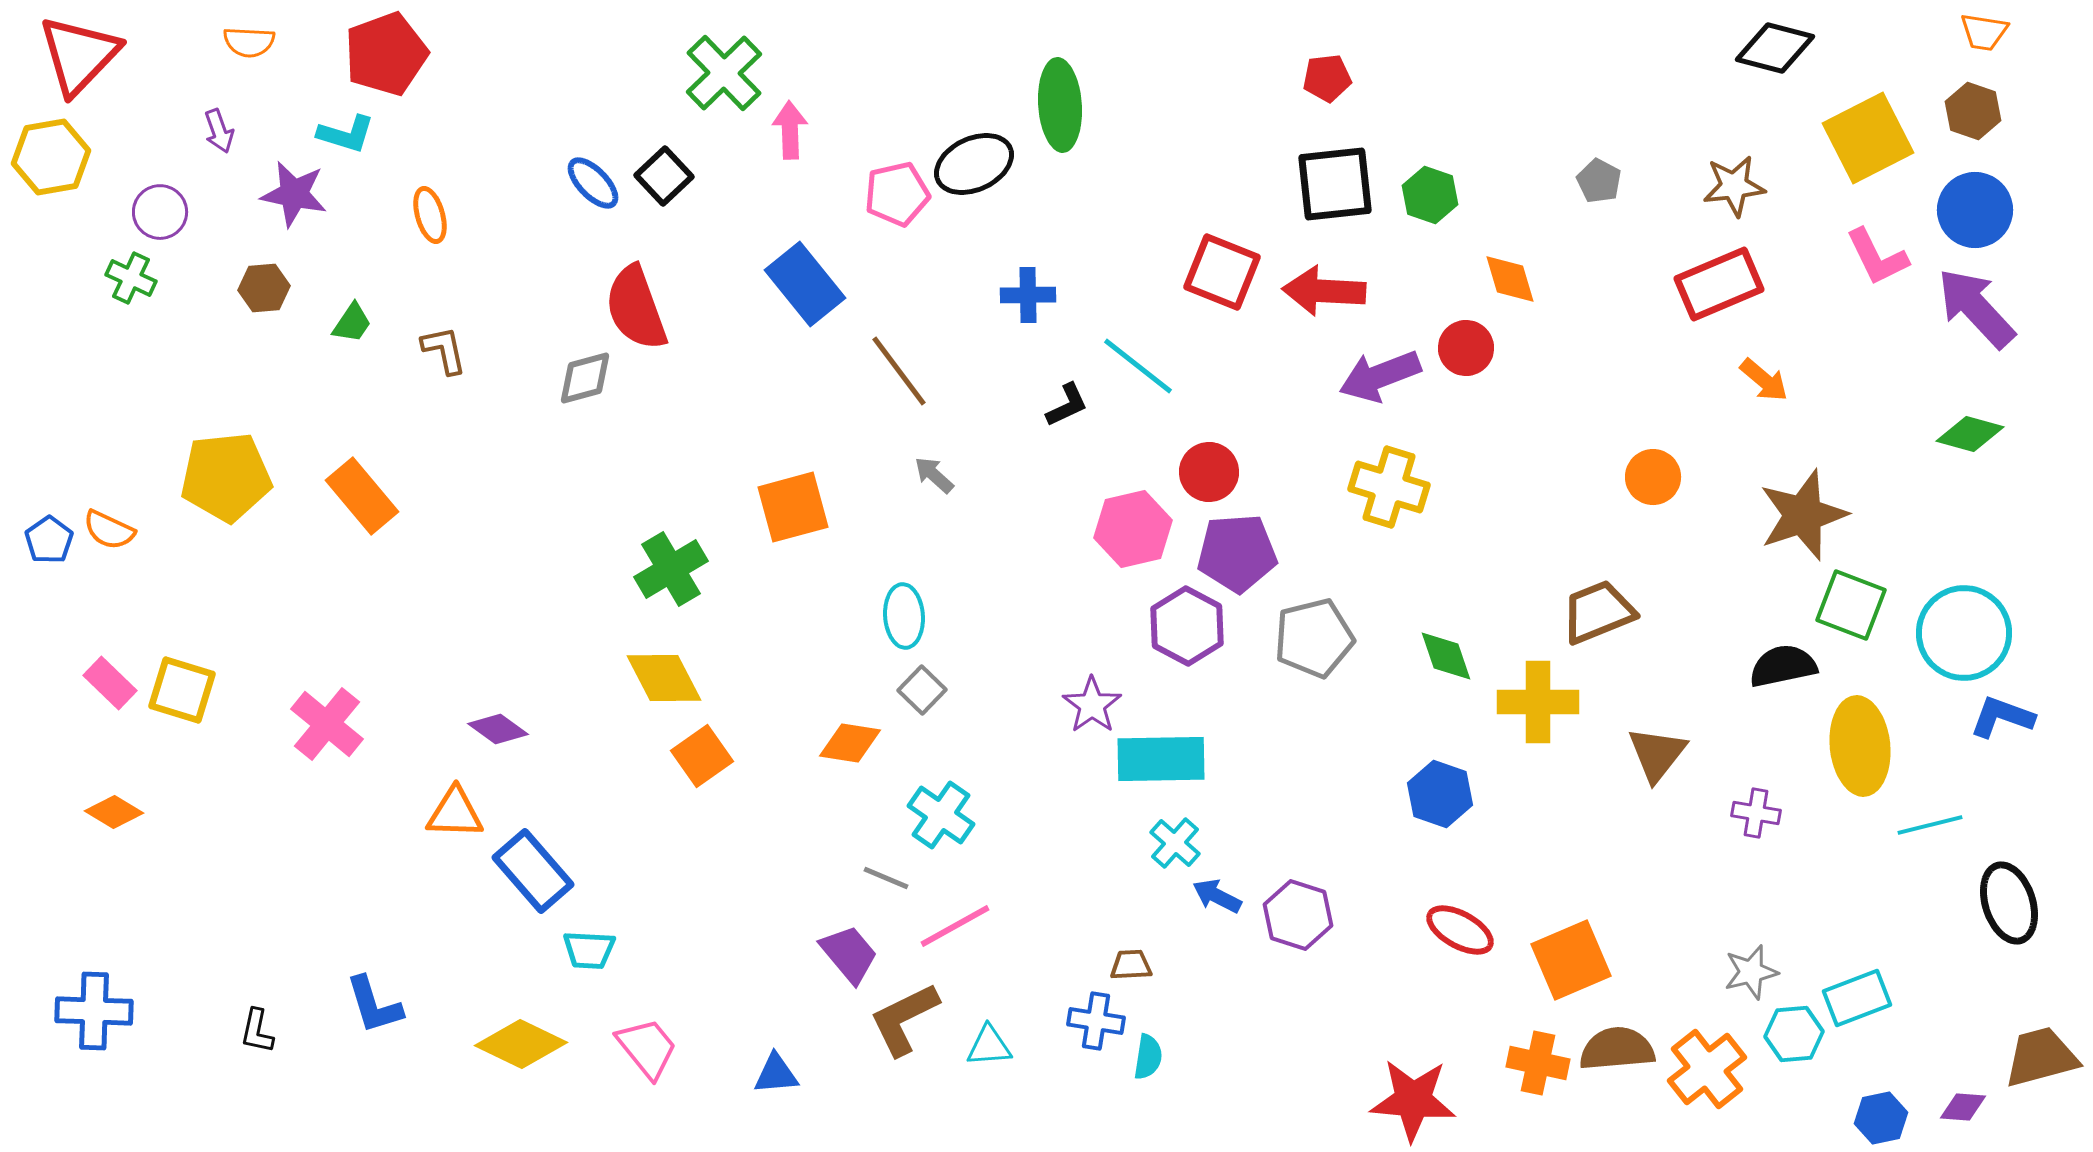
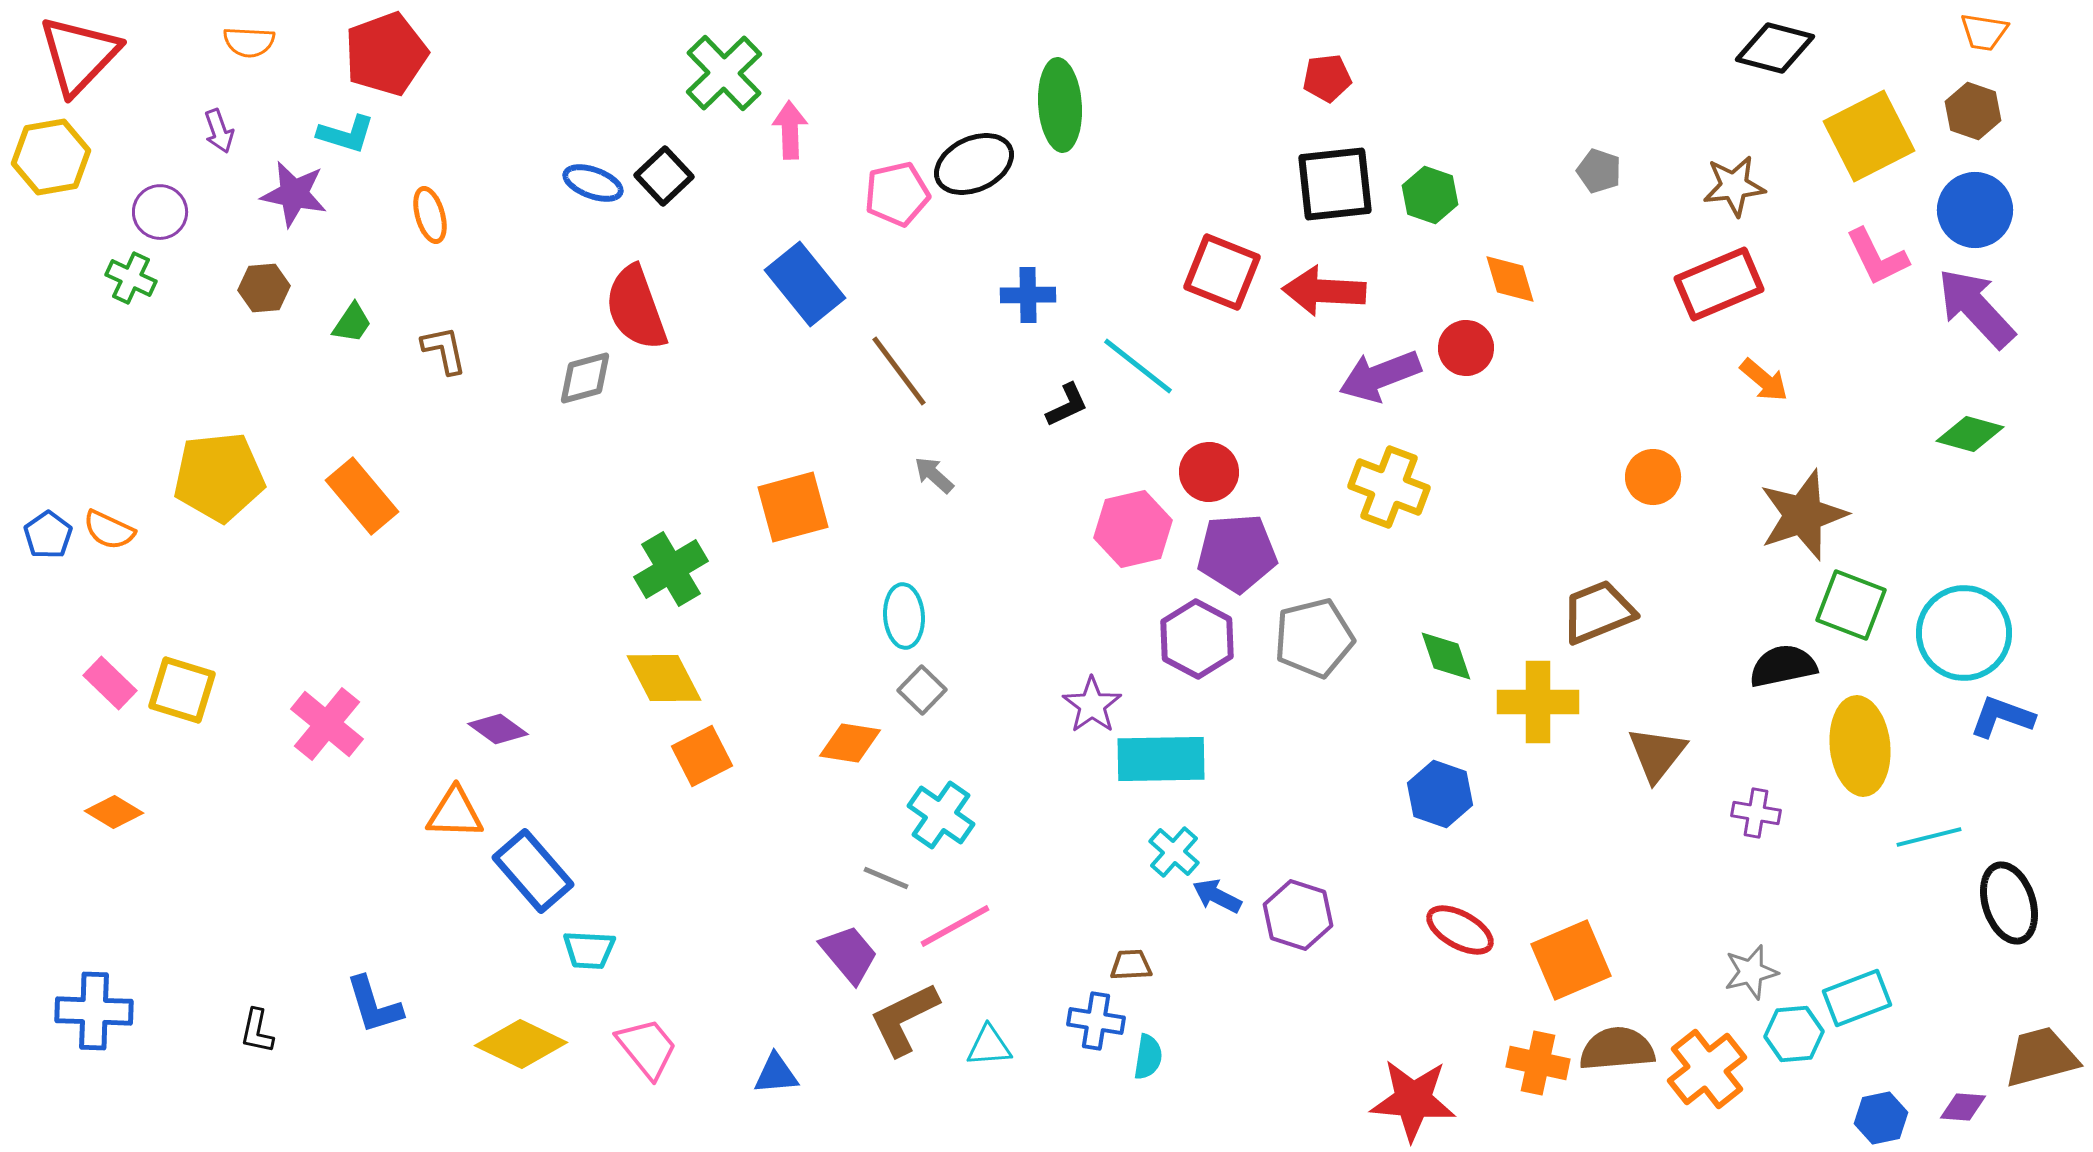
yellow square at (1868, 138): moved 1 px right, 2 px up
gray pentagon at (1599, 181): moved 10 px up; rotated 9 degrees counterclockwise
blue ellipse at (593, 183): rotated 26 degrees counterclockwise
yellow pentagon at (226, 477): moved 7 px left
yellow cross at (1389, 487): rotated 4 degrees clockwise
blue pentagon at (49, 540): moved 1 px left, 5 px up
purple hexagon at (1187, 626): moved 10 px right, 13 px down
orange square at (702, 756): rotated 8 degrees clockwise
cyan line at (1930, 825): moved 1 px left, 12 px down
cyan cross at (1175, 843): moved 1 px left, 9 px down
